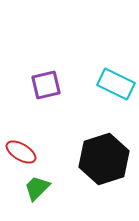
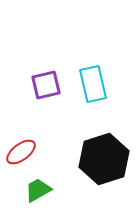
cyan rectangle: moved 23 px left; rotated 51 degrees clockwise
red ellipse: rotated 68 degrees counterclockwise
green trapezoid: moved 1 px right, 2 px down; rotated 16 degrees clockwise
